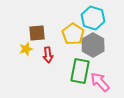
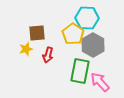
cyan hexagon: moved 6 px left; rotated 15 degrees counterclockwise
red arrow: rotated 21 degrees clockwise
